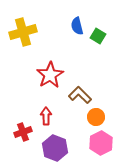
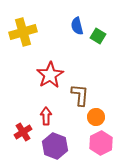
brown L-shape: rotated 50 degrees clockwise
red cross: rotated 12 degrees counterclockwise
purple hexagon: moved 2 px up
